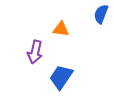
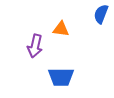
purple arrow: moved 6 px up
blue trapezoid: rotated 124 degrees counterclockwise
